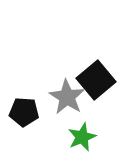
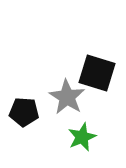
black square: moved 1 px right, 7 px up; rotated 33 degrees counterclockwise
